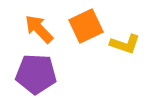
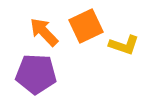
orange arrow: moved 5 px right, 3 px down
yellow L-shape: moved 1 px left, 1 px down
